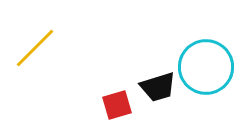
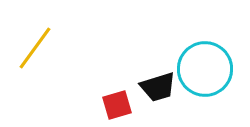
yellow line: rotated 9 degrees counterclockwise
cyan circle: moved 1 px left, 2 px down
